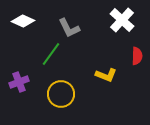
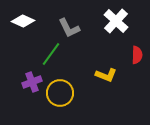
white cross: moved 6 px left, 1 px down
red semicircle: moved 1 px up
purple cross: moved 13 px right
yellow circle: moved 1 px left, 1 px up
